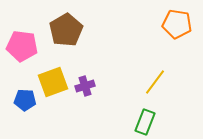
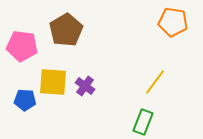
orange pentagon: moved 4 px left, 2 px up
yellow square: rotated 24 degrees clockwise
purple cross: rotated 36 degrees counterclockwise
green rectangle: moved 2 px left
